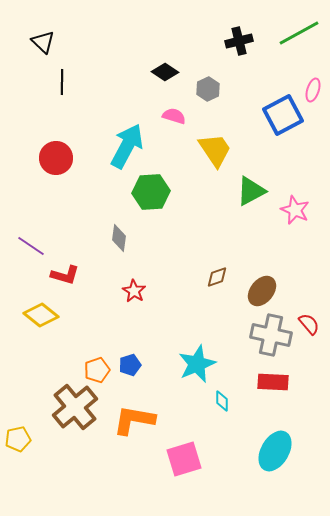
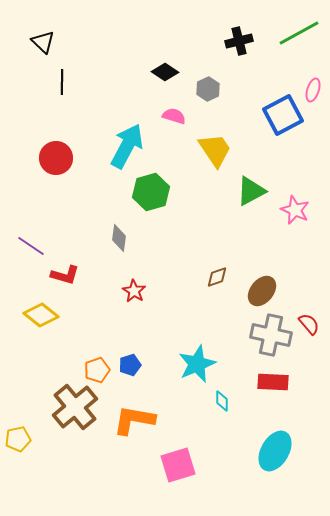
green hexagon: rotated 12 degrees counterclockwise
pink square: moved 6 px left, 6 px down
